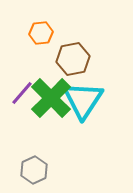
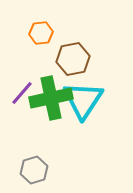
green cross: rotated 33 degrees clockwise
gray hexagon: rotated 8 degrees clockwise
